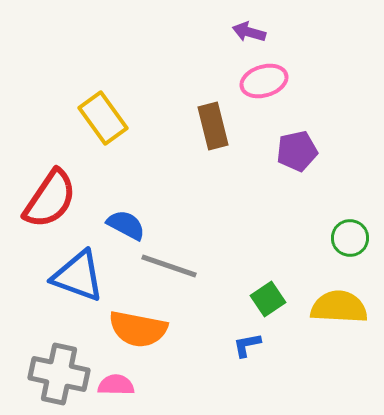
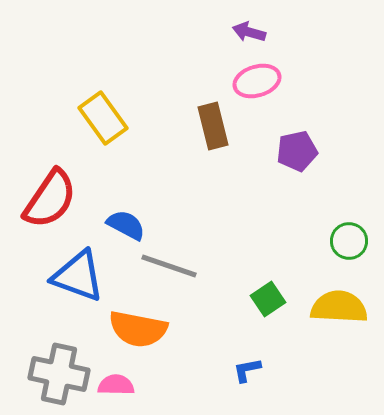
pink ellipse: moved 7 px left
green circle: moved 1 px left, 3 px down
blue L-shape: moved 25 px down
